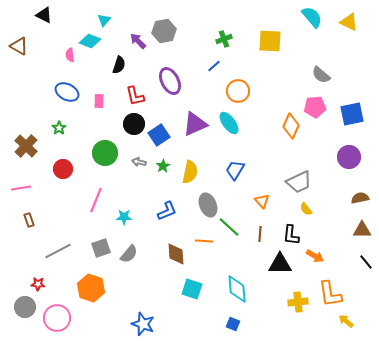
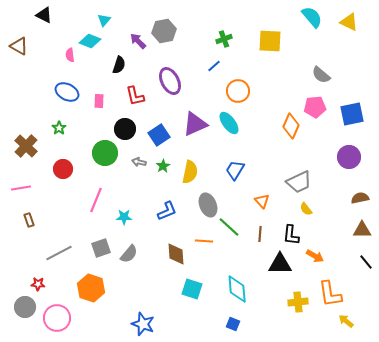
black circle at (134, 124): moved 9 px left, 5 px down
gray line at (58, 251): moved 1 px right, 2 px down
